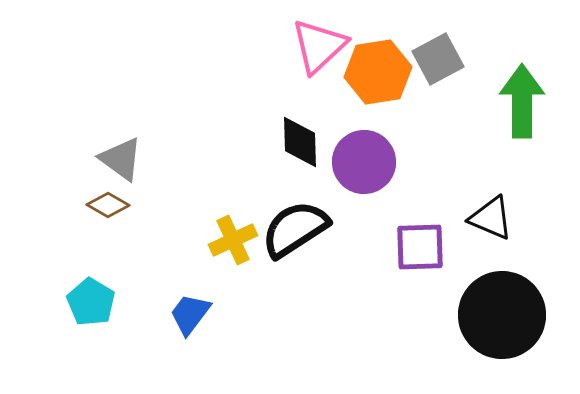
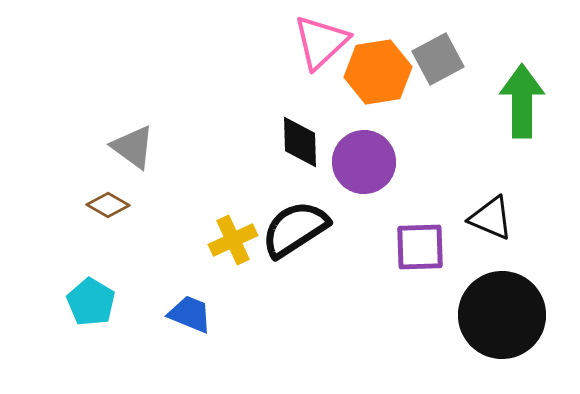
pink triangle: moved 2 px right, 4 px up
gray triangle: moved 12 px right, 12 px up
blue trapezoid: rotated 75 degrees clockwise
